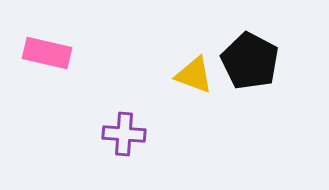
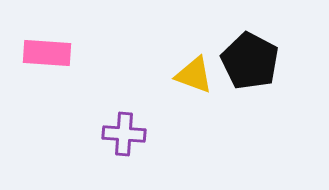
pink rectangle: rotated 9 degrees counterclockwise
